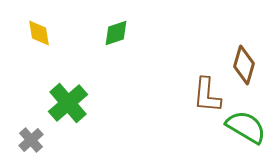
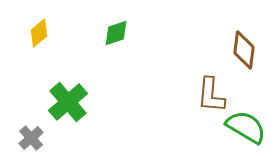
yellow diamond: rotated 60 degrees clockwise
brown diamond: moved 15 px up; rotated 9 degrees counterclockwise
brown L-shape: moved 4 px right
green cross: moved 1 px up
gray cross: moved 2 px up
